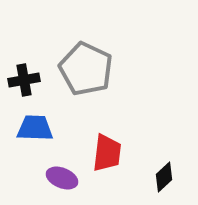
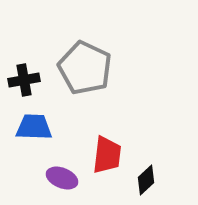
gray pentagon: moved 1 px left, 1 px up
blue trapezoid: moved 1 px left, 1 px up
red trapezoid: moved 2 px down
black diamond: moved 18 px left, 3 px down
